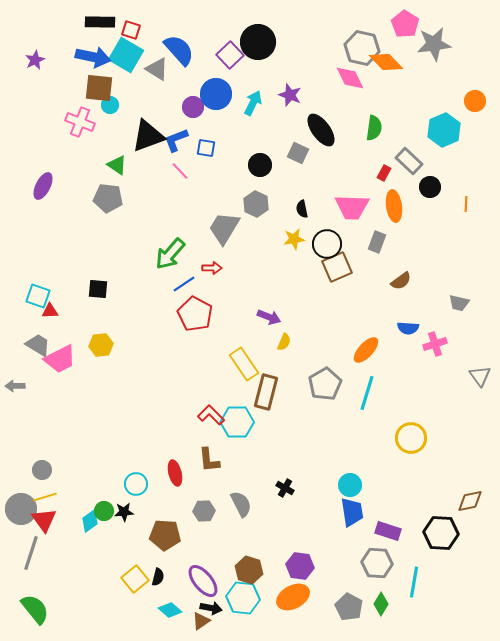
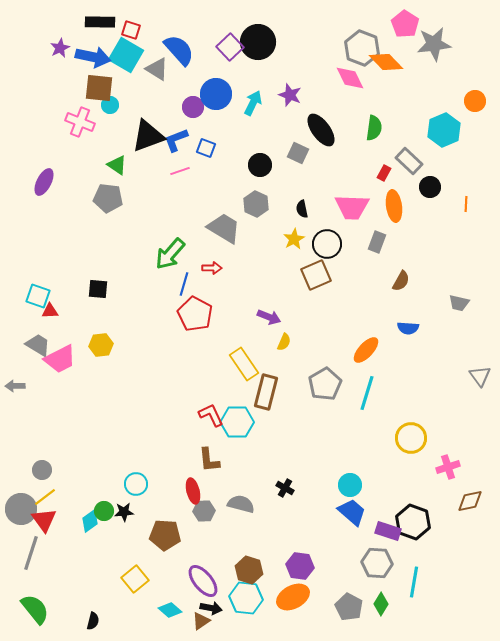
gray hexagon at (362, 48): rotated 8 degrees clockwise
purple square at (230, 55): moved 8 px up
purple star at (35, 60): moved 25 px right, 12 px up
blue square at (206, 148): rotated 12 degrees clockwise
pink line at (180, 171): rotated 66 degrees counterclockwise
purple ellipse at (43, 186): moved 1 px right, 4 px up
gray trapezoid at (224, 228): rotated 90 degrees clockwise
yellow star at (294, 239): rotated 20 degrees counterclockwise
brown square at (337, 267): moved 21 px left, 8 px down
brown semicircle at (401, 281): rotated 25 degrees counterclockwise
blue line at (184, 284): rotated 40 degrees counterclockwise
pink cross at (435, 344): moved 13 px right, 123 px down
red L-shape at (211, 415): rotated 20 degrees clockwise
red ellipse at (175, 473): moved 18 px right, 18 px down
yellow line at (45, 497): rotated 20 degrees counterclockwise
gray semicircle at (241, 504): rotated 48 degrees counterclockwise
blue trapezoid at (352, 512): rotated 40 degrees counterclockwise
black hexagon at (441, 533): moved 28 px left, 11 px up; rotated 16 degrees clockwise
black semicircle at (158, 577): moved 65 px left, 44 px down
cyan hexagon at (243, 598): moved 3 px right
